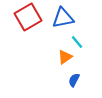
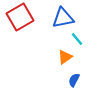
red square: moved 8 px left
cyan line: moved 3 px up
